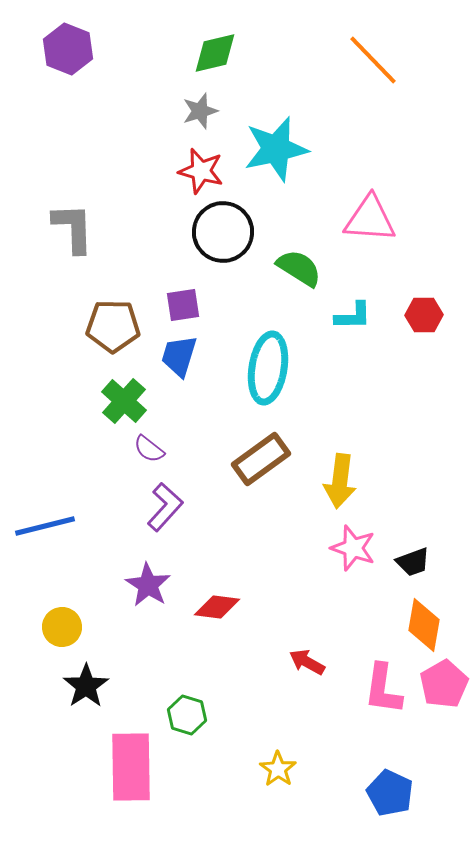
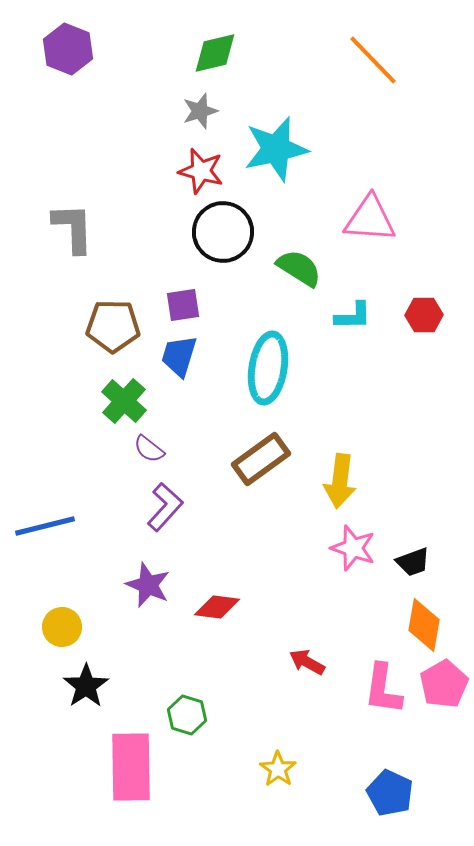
purple star: rotated 9 degrees counterclockwise
